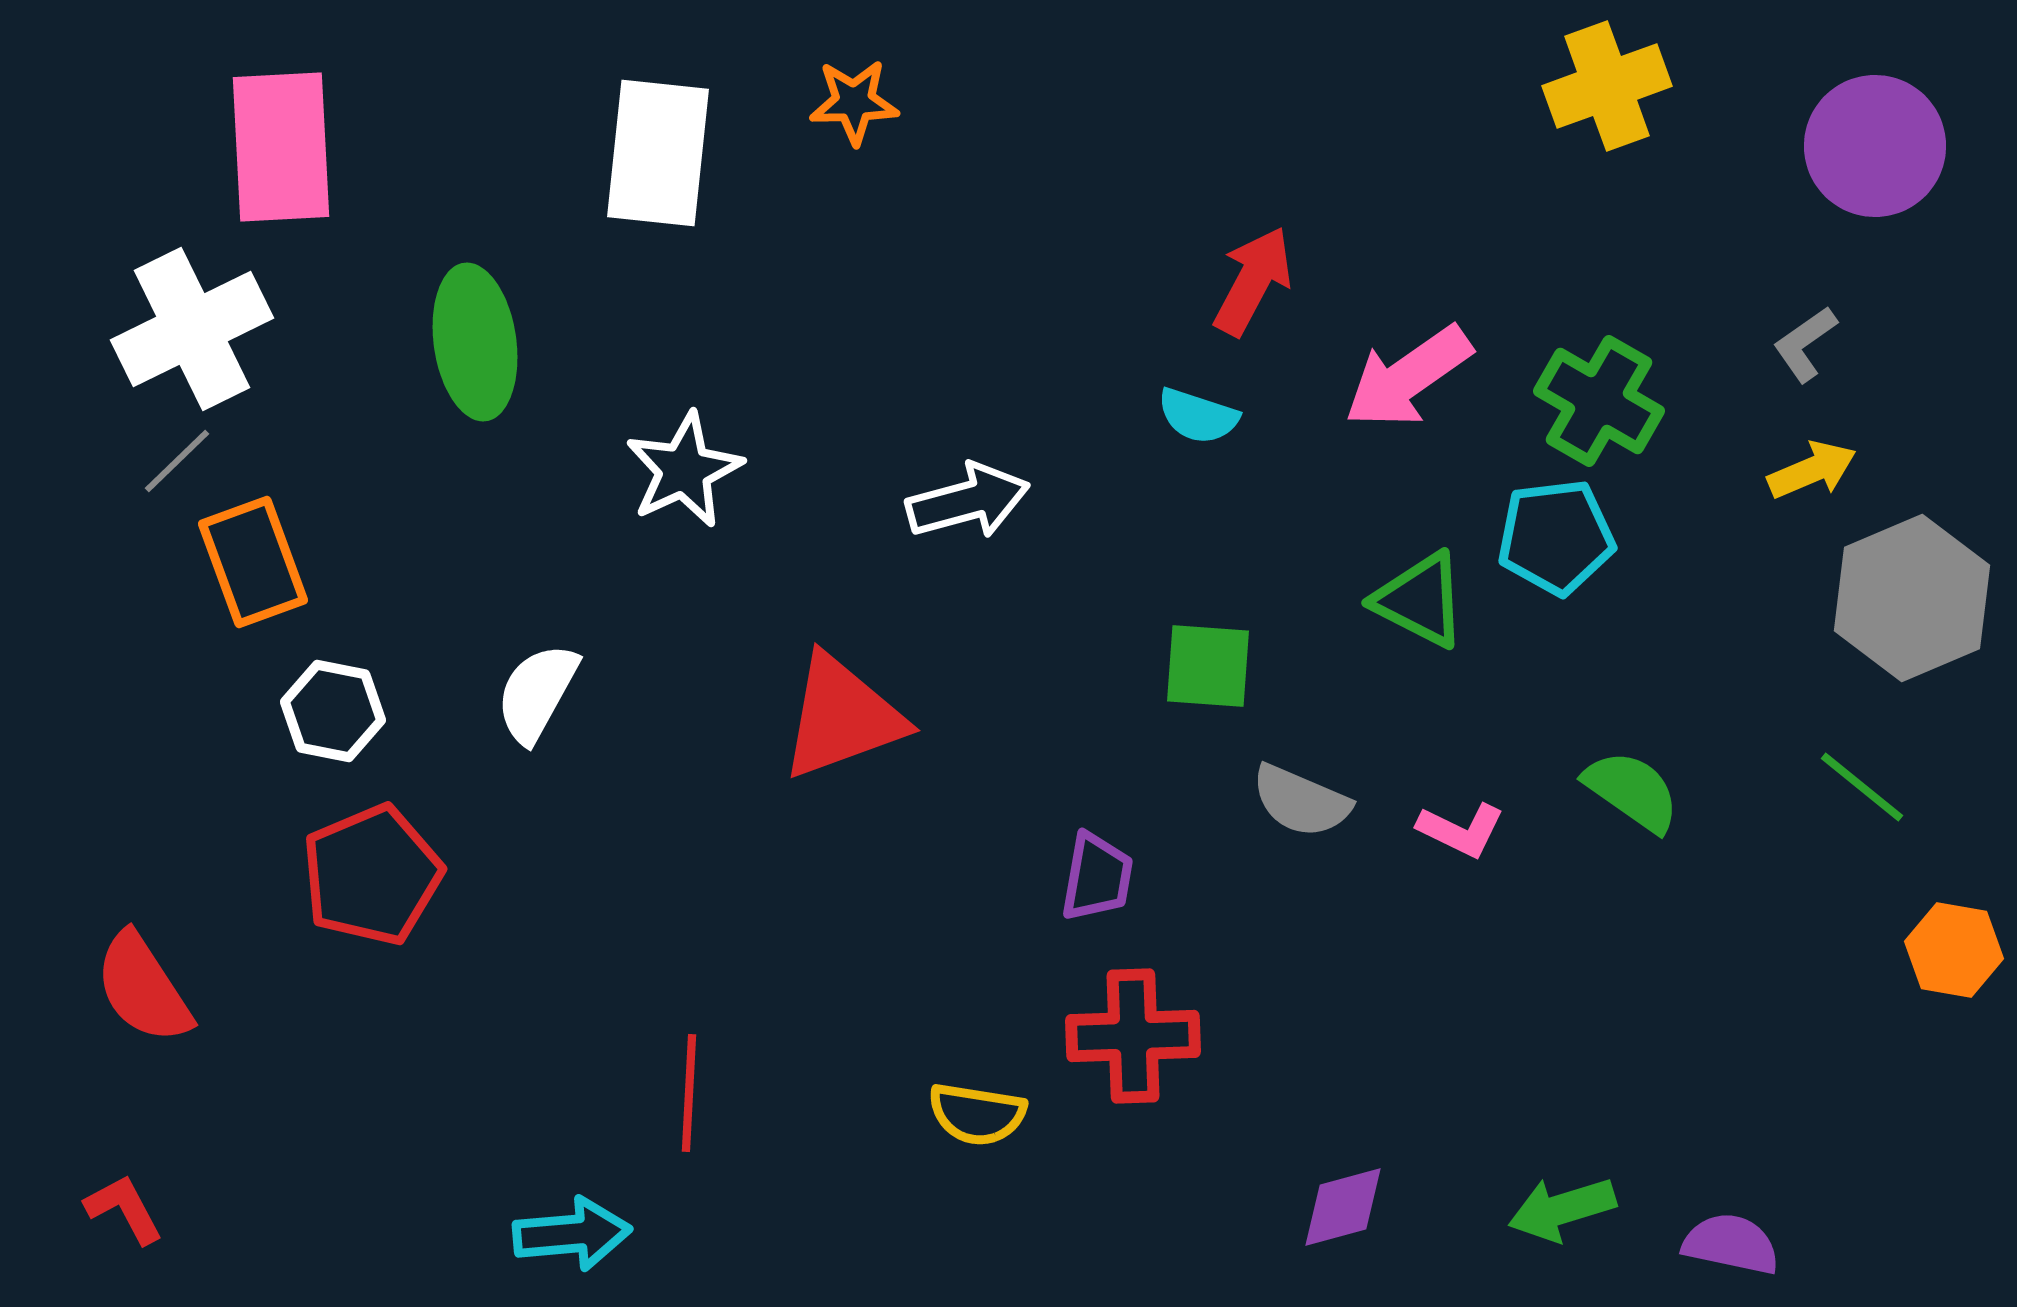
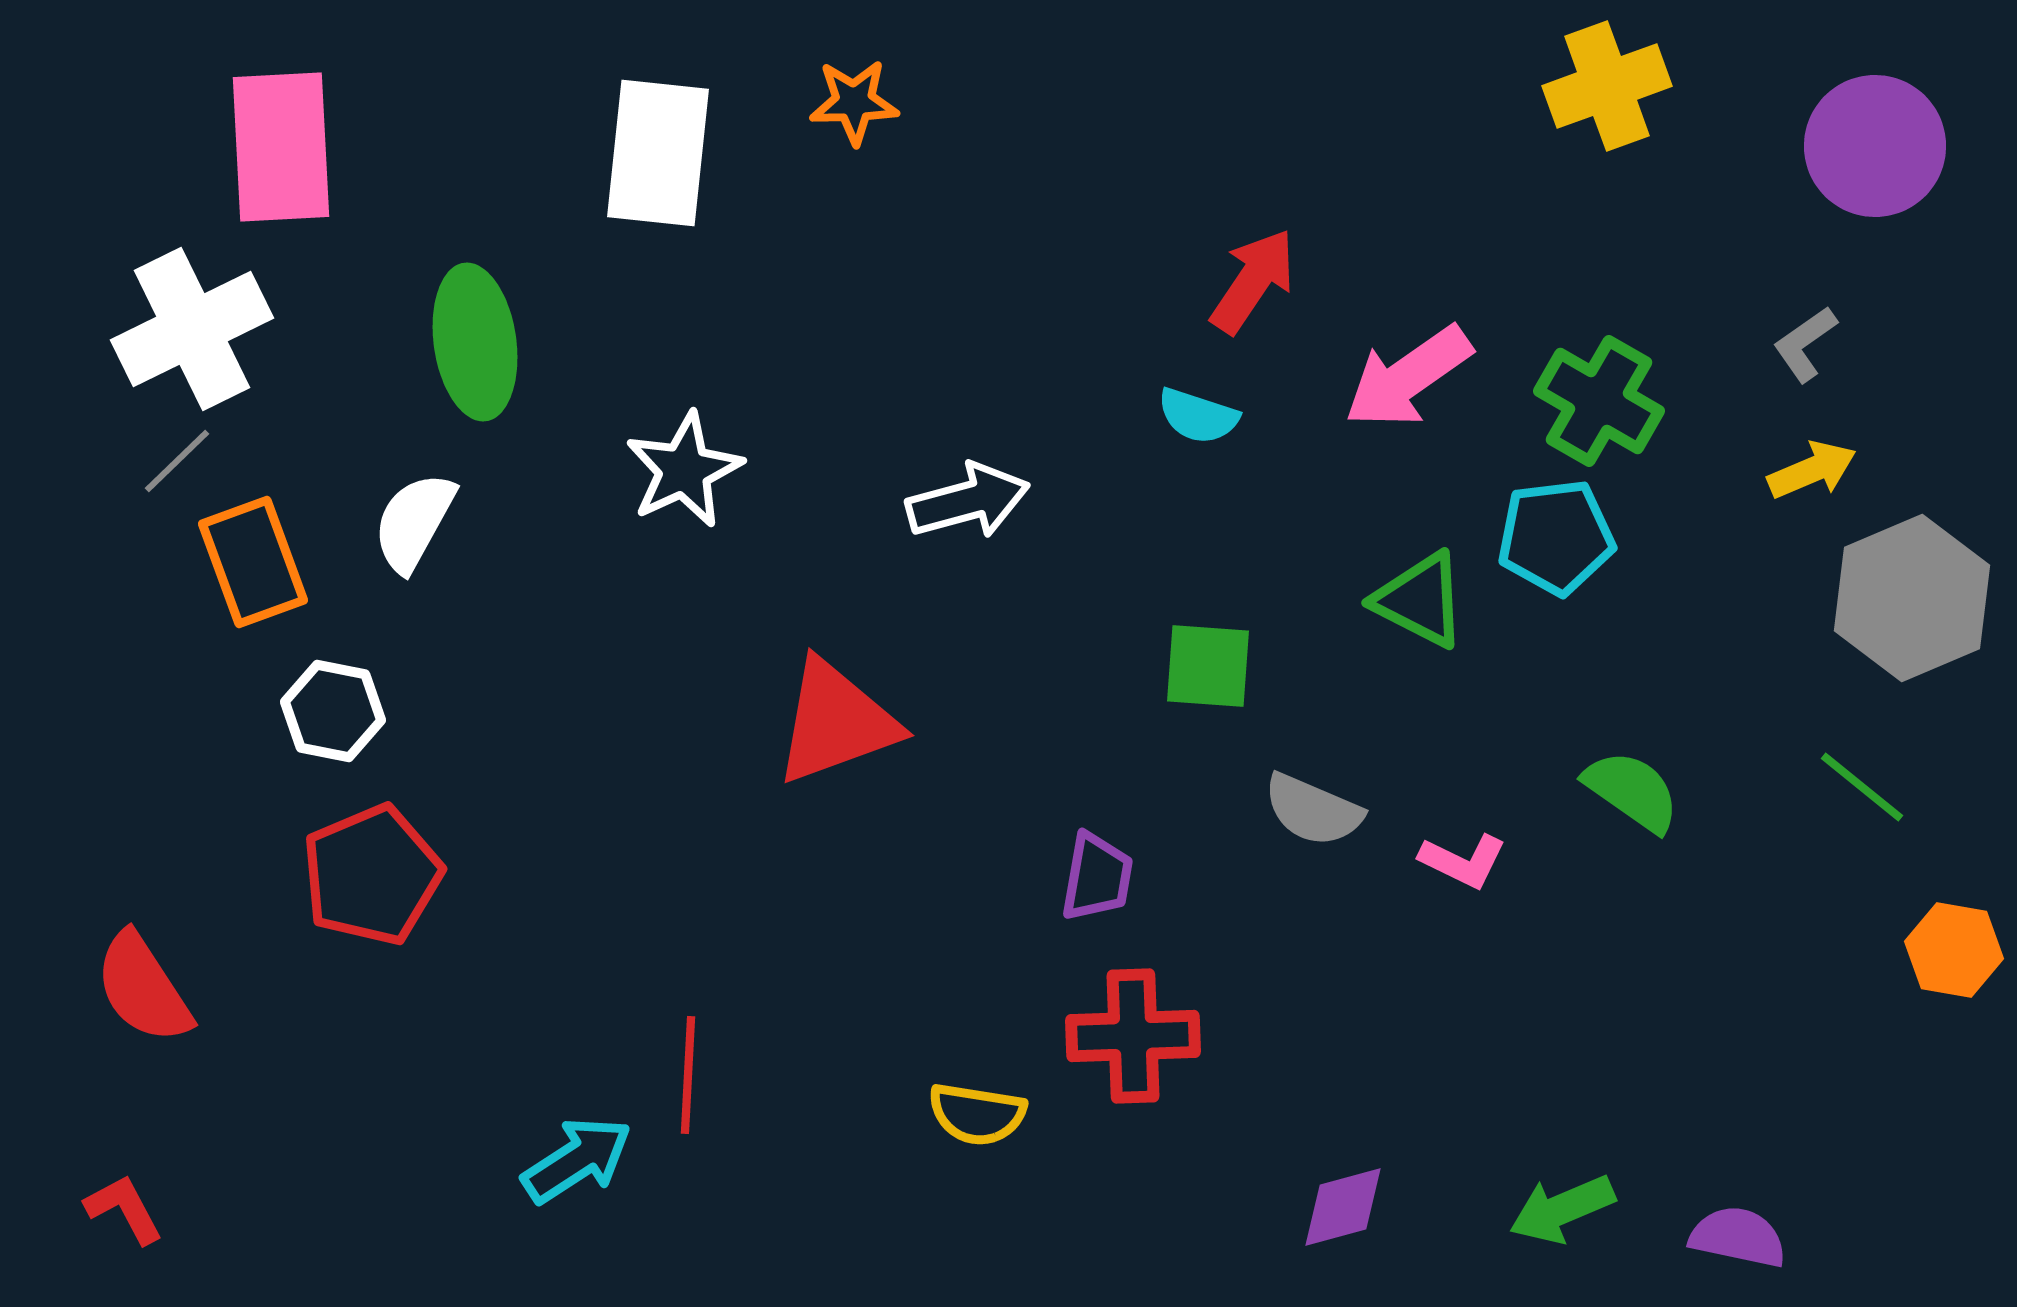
red arrow: rotated 6 degrees clockwise
white semicircle: moved 123 px left, 171 px up
red triangle: moved 6 px left, 5 px down
gray semicircle: moved 12 px right, 9 px down
pink L-shape: moved 2 px right, 31 px down
red line: moved 1 px left, 18 px up
green arrow: rotated 6 degrees counterclockwise
cyan arrow: moved 5 px right, 74 px up; rotated 28 degrees counterclockwise
purple semicircle: moved 7 px right, 7 px up
